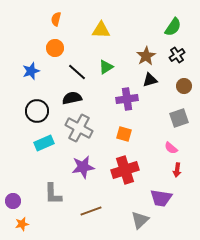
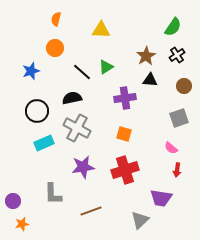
black line: moved 5 px right
black triangle: rotated 21 degrees clockwise
purple cross: moved 2 px left, 1 px up
gray cross: moved 2 px left
